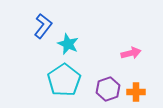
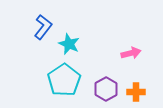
blue L-shape: moved 1 px down
cyan star: moved 1 px right
purple hexagon: moved 2 px left; rotated 10 degrees counterclockwise
